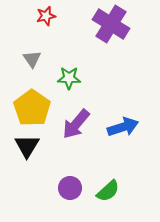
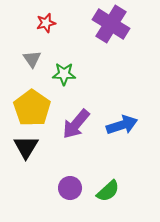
red star: moved 7 px down
green star: moved 5 px left, 4 px up
blue arrow: moved 1 px left, 2 px up
black triangle: moved 1 px left, 1 px down
